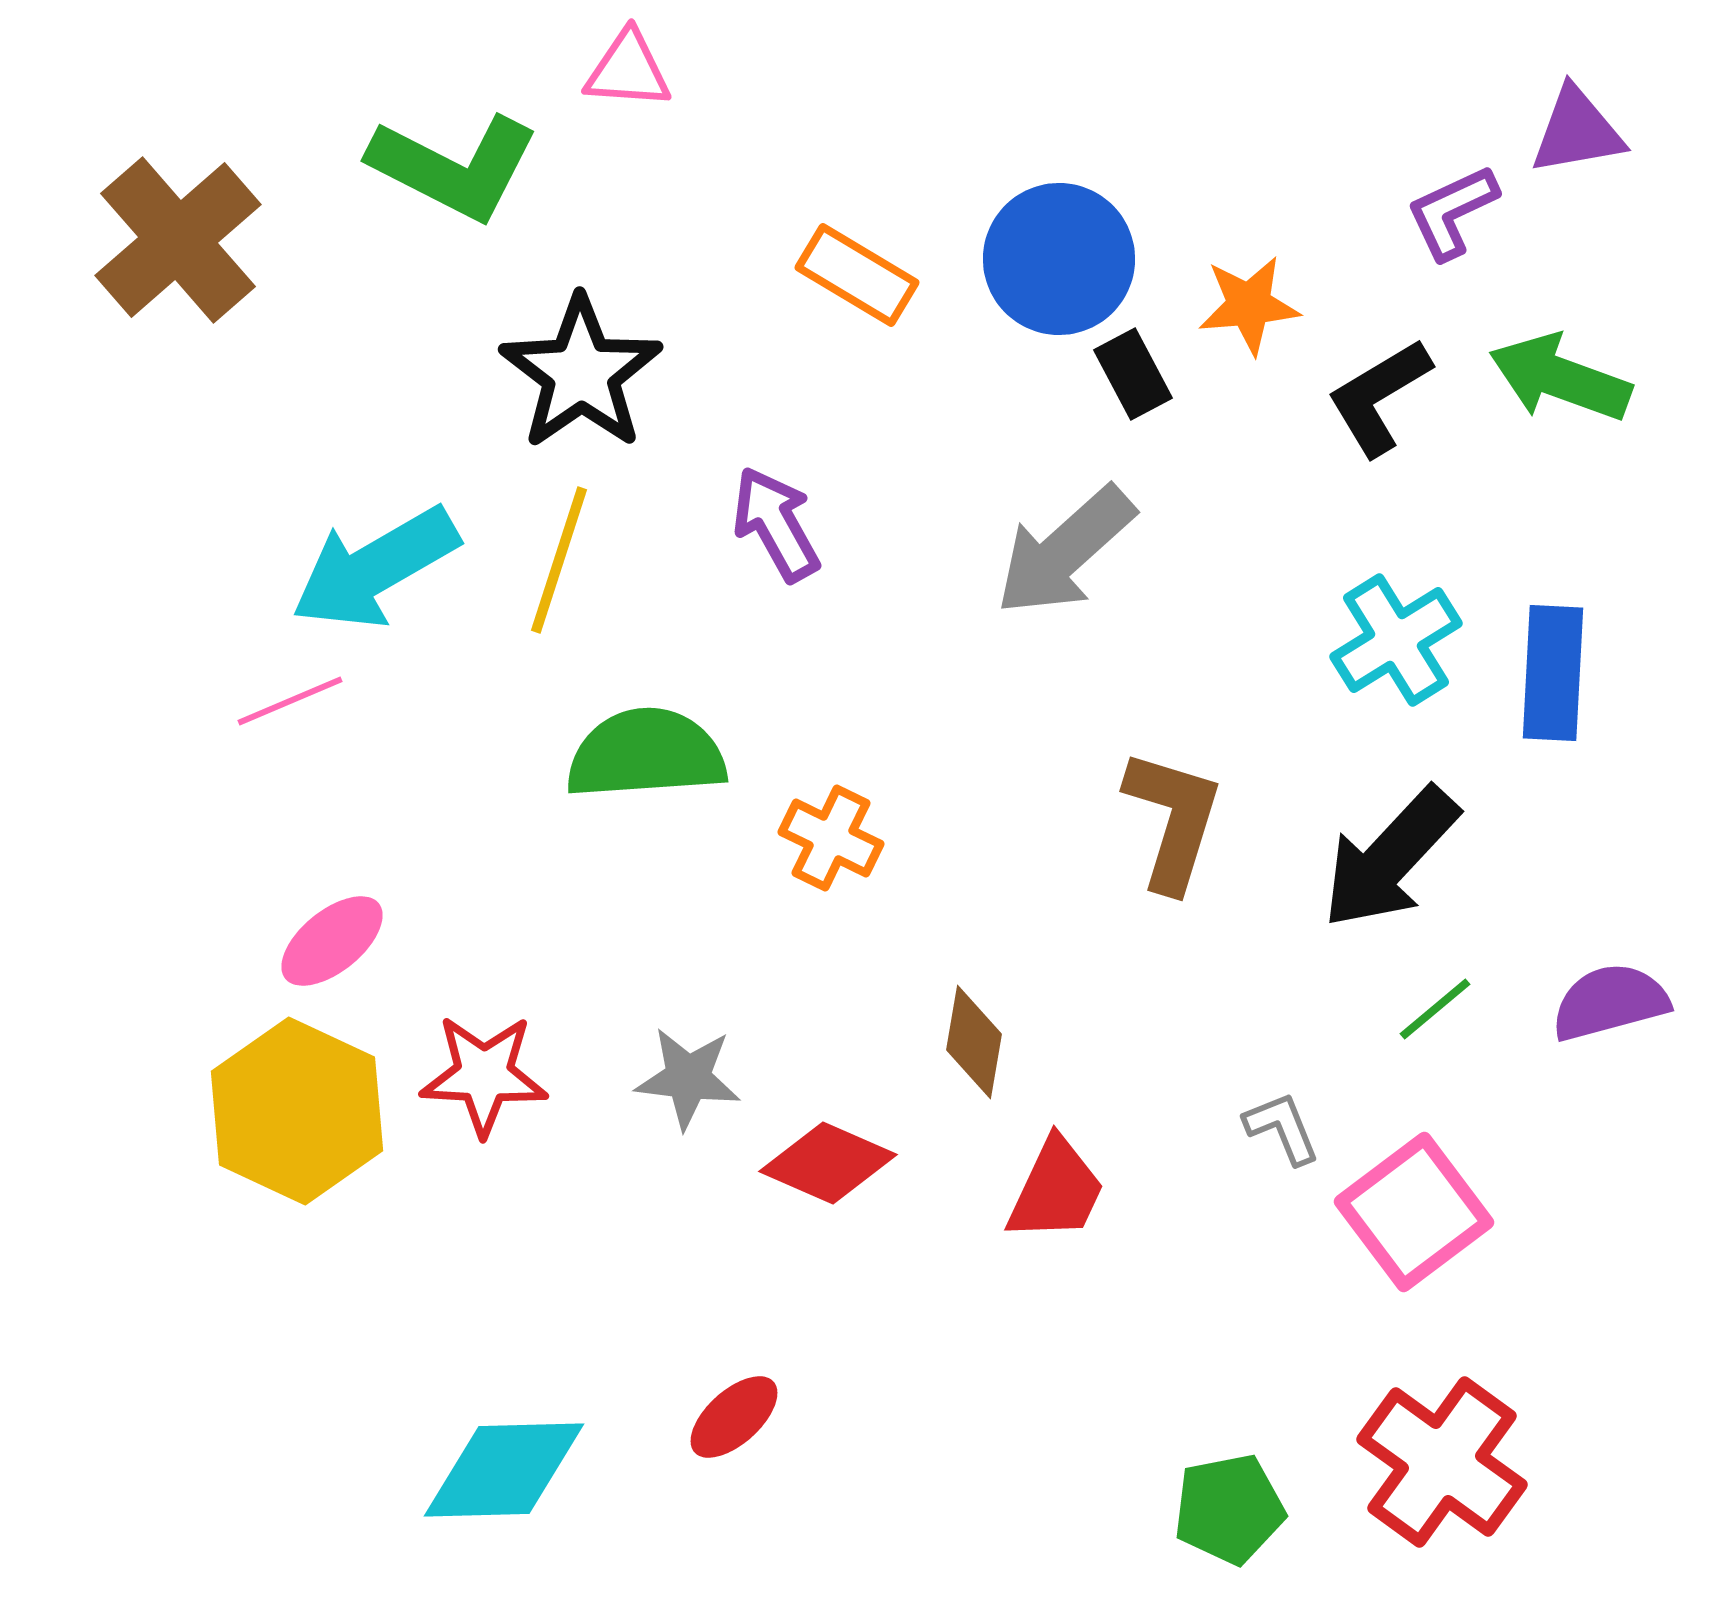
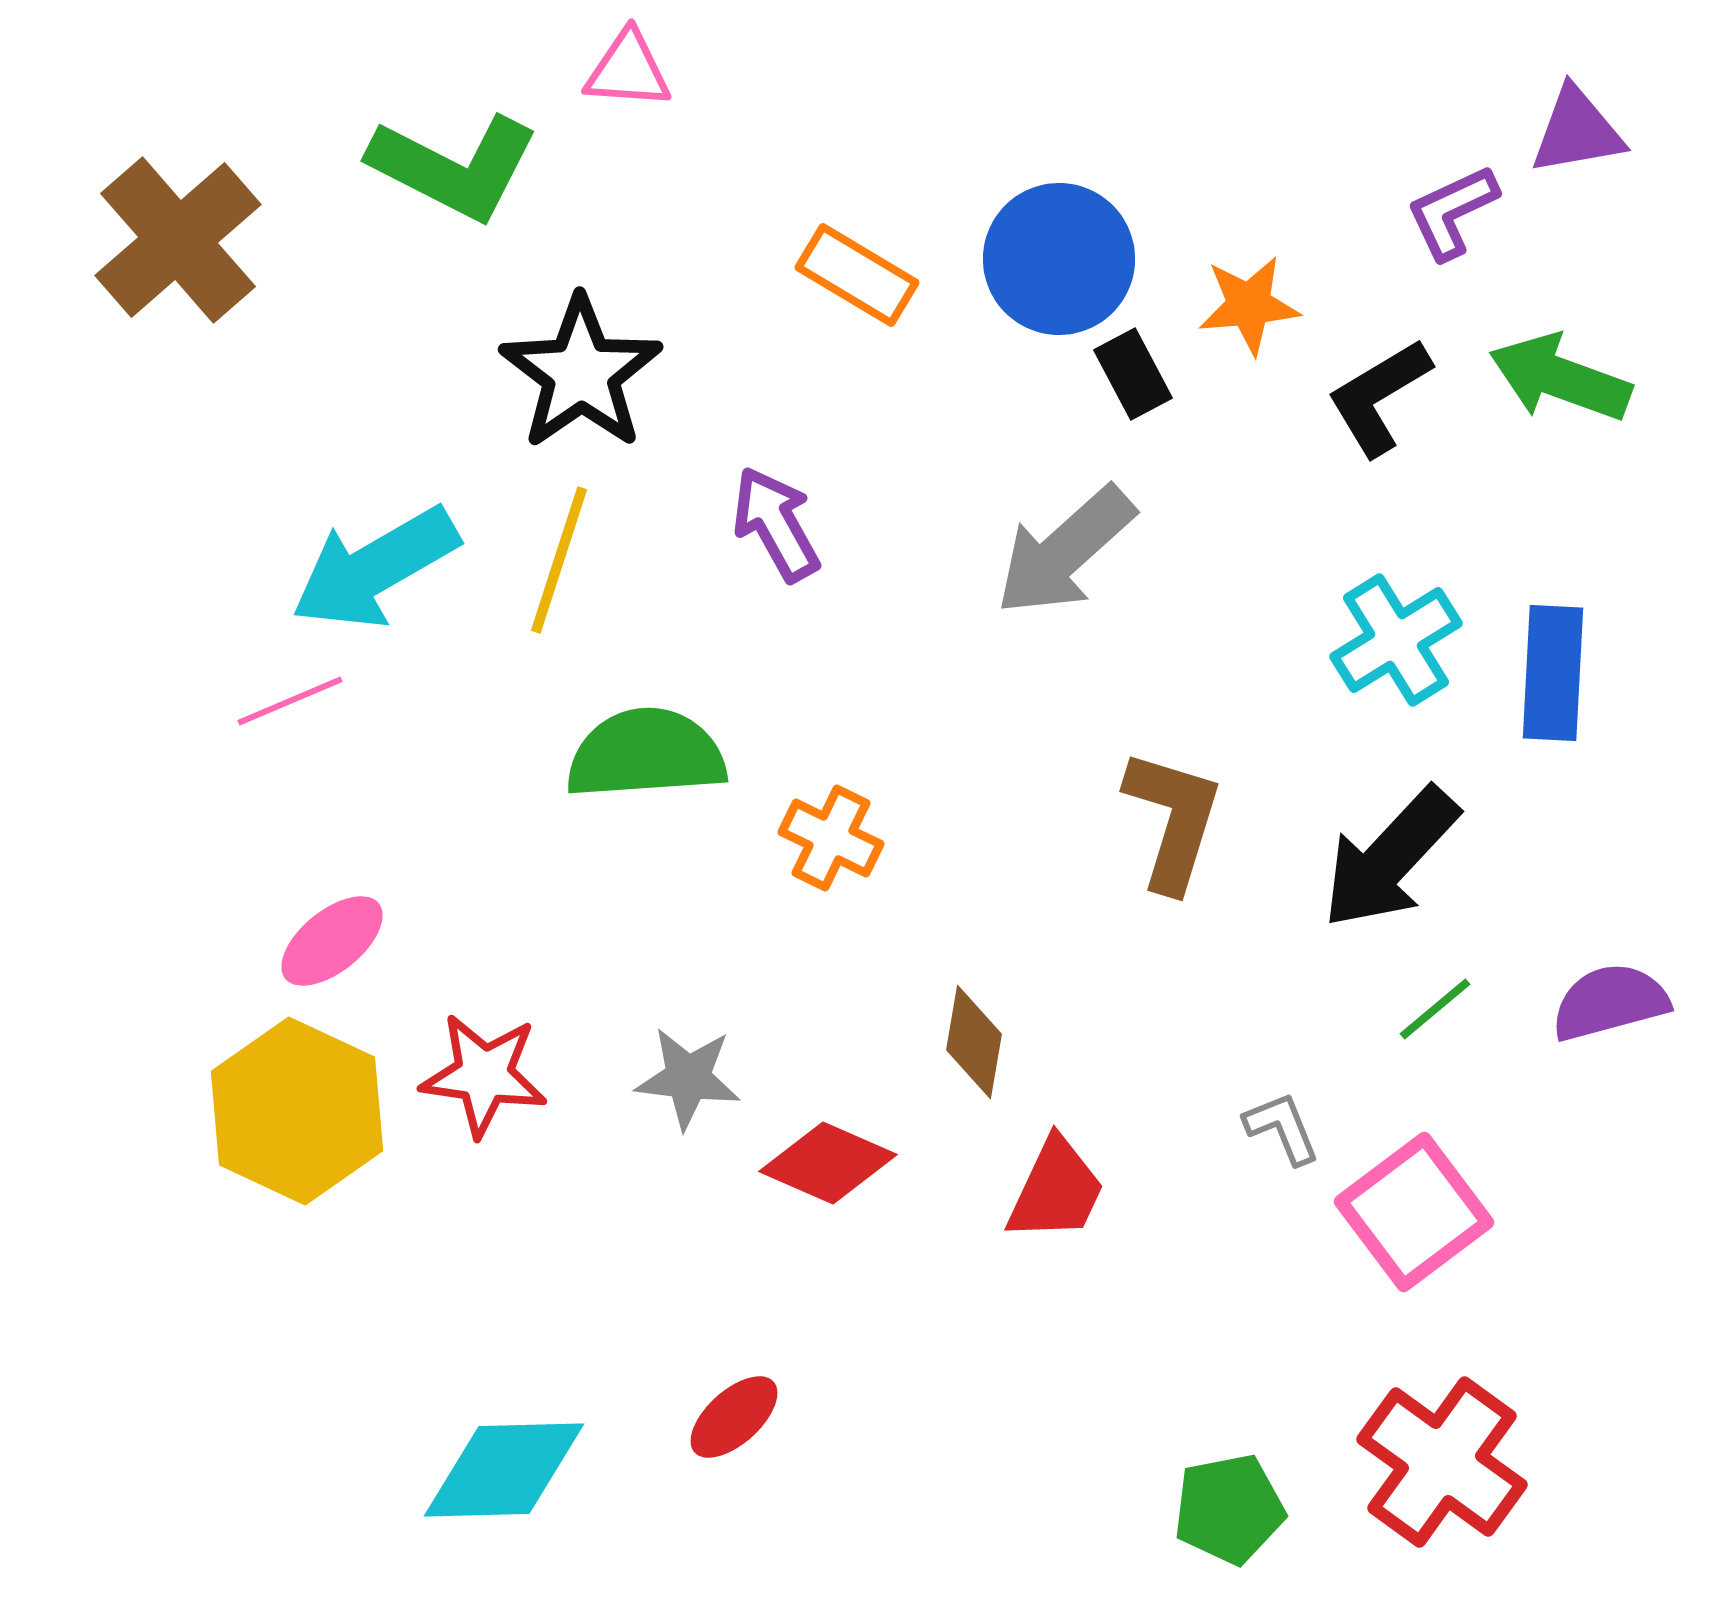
red star: rotated 5 degrees clockwise
